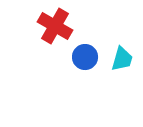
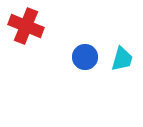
red cross: moved 29 px left; rotated 8 degrees counterclockwise
